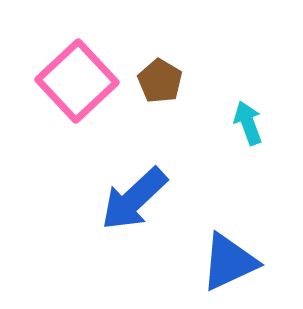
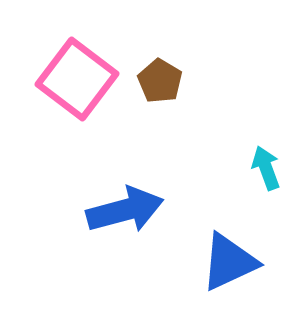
pink square: moved 2 px up; rotated 10 degrees counterclockwise
cyan arrow: moved 18 px right, 45 px down
blue arrow: moved 9 px left, 11 px down; rotated 152 degrees counterclockwise
